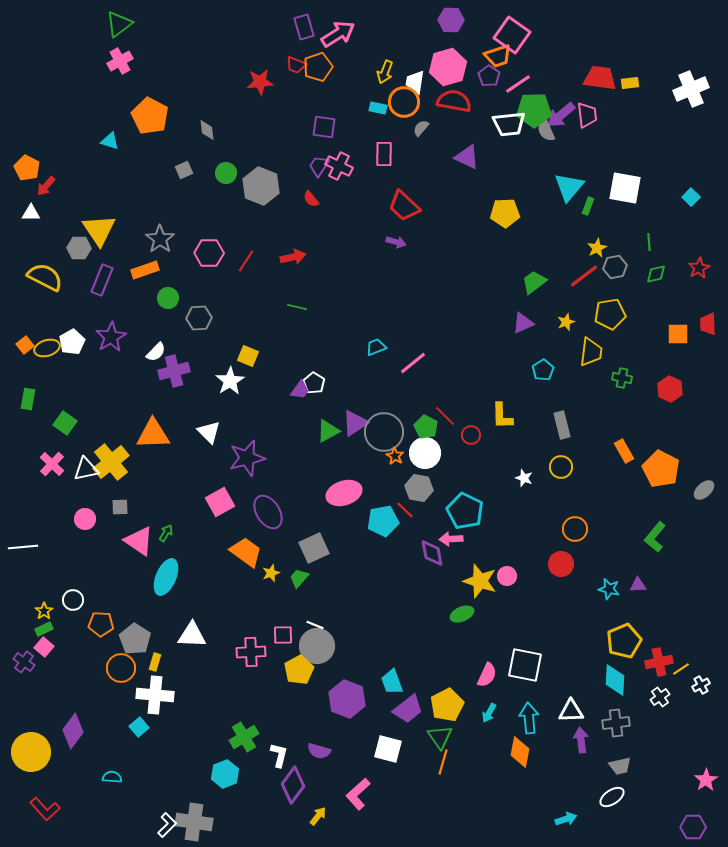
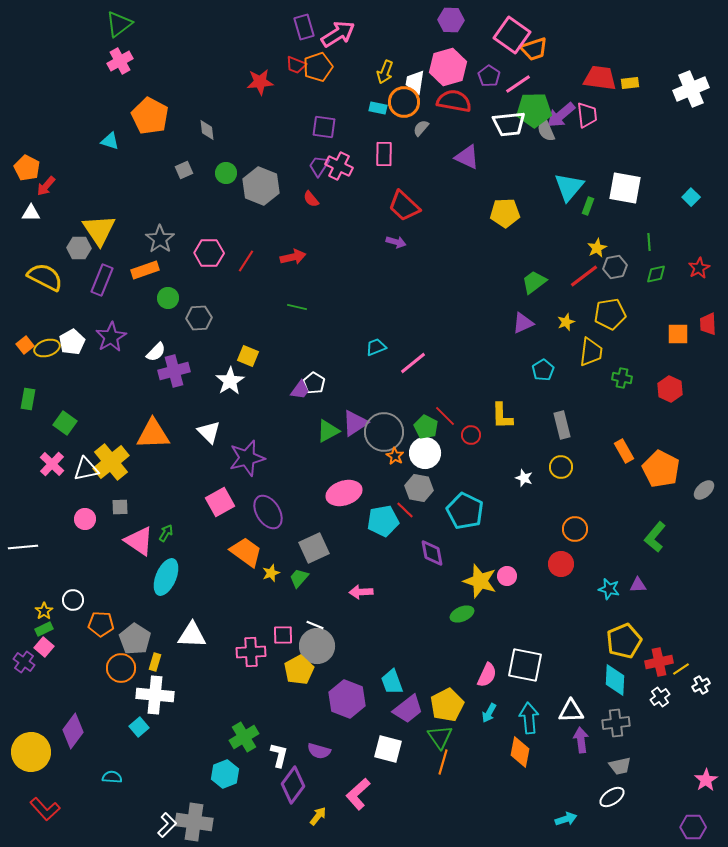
orange trapezoid at (498, 56): moved 36 px right, 7 px up
pink arrow at (451, 539): moved 90 px left, 53 px down
